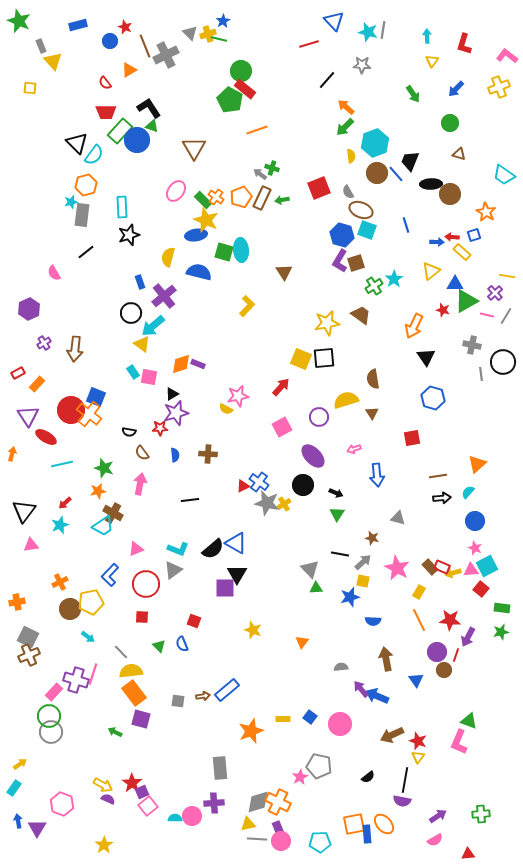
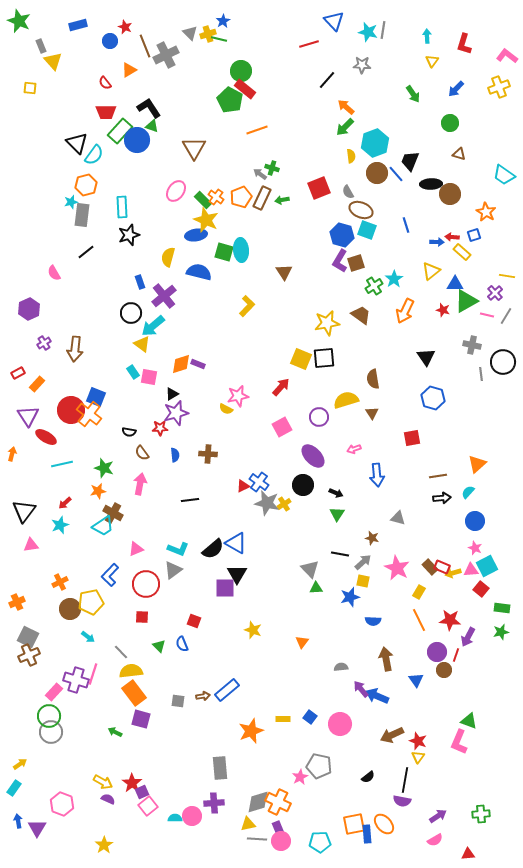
orange arrow at (414, 326): moved 9 px left, 15 px up
orange cross at (17, 602): rotated 14 degrees counterclockwise
yellow arrow at (103, 785): moved 3 px up
